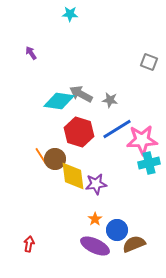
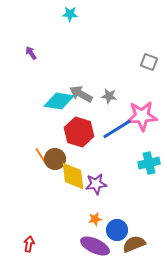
gray star: moved 1 px left, 4 px up
pink star: moved 24 px up
orange star: rotated 24 degrees clockwise
